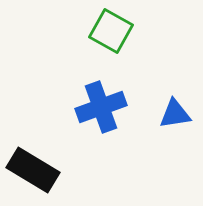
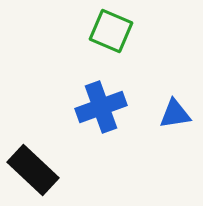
green square: rotated 6 degrees counterclockwise
black rectangle: rotated 12 degrees clockwise
